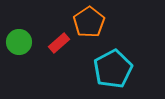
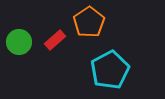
red rectangle: moved 4 px left, 3 px up
cyan pentagon: moved 3 px left, 1 px down
